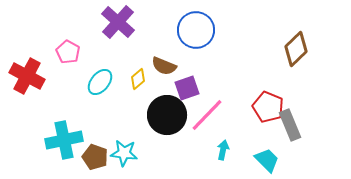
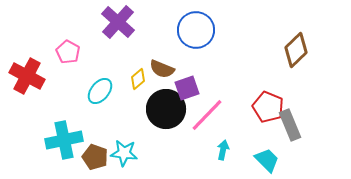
brown diamond: moved 1 px down
brown semicircle: moved 2 px left, 3 px down
cyan ellipse: moved 9 px down
black circle: moved 1 px left, 6 px up
